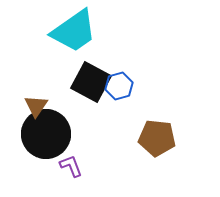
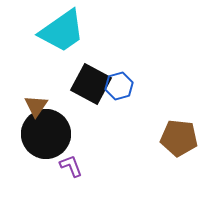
cyan trapezoid: moved 12 px left
black square: moved 2 px down
brown pentagon: moved 22 px right
